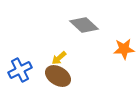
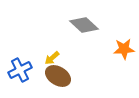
yellow arrow: moved 7 px left
